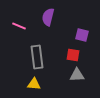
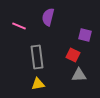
purple square: moved 3 px right
red square: rotated 16 degrees clockwise
gray triangle: moved 2 px right
yellow triangle: moved 4 px right; rotated 16 degrees counterclockwise
